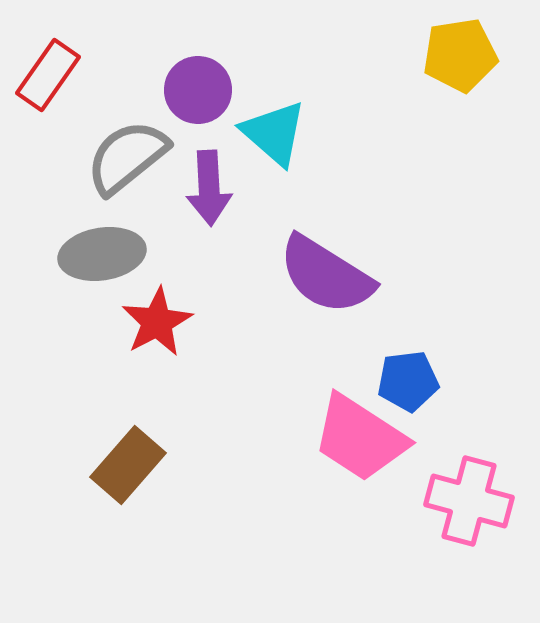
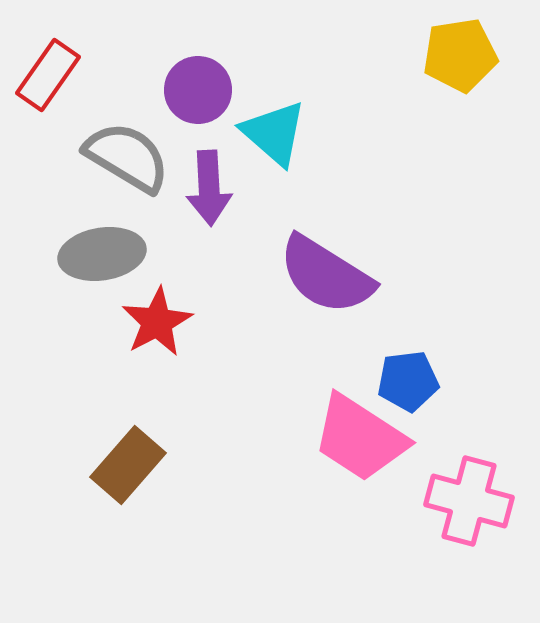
gray semicircle: rotated 70 degrees clockwise
